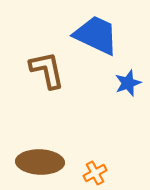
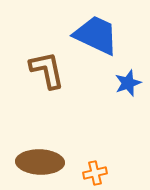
orange cross: rotated 15 degrees clockwise
